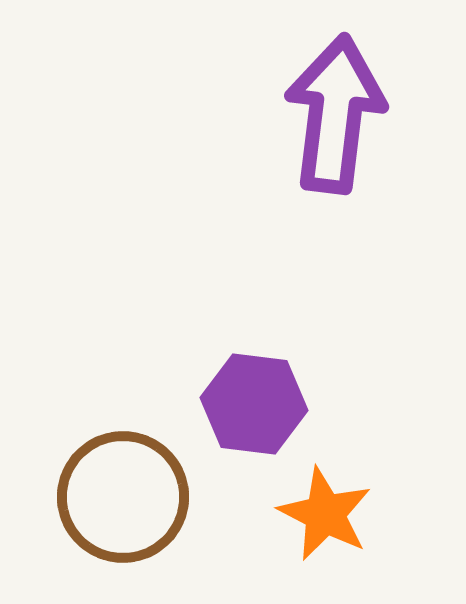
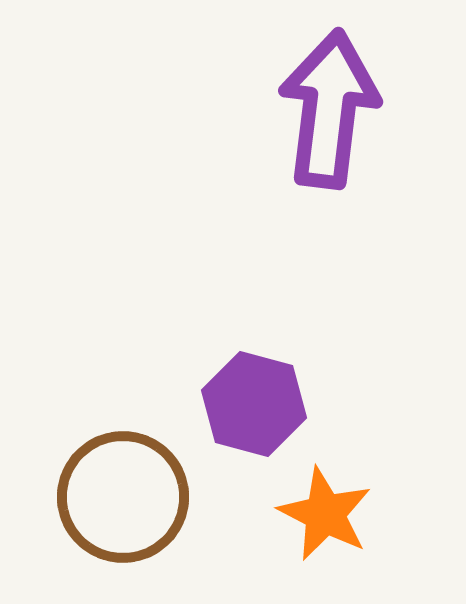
purple arrow: moved 6 px left, 5 px up
purple hexagon: rotated 8 degrees clockwise
